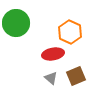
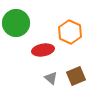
red ellipse: moved 10 px left, 4 px up
